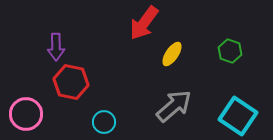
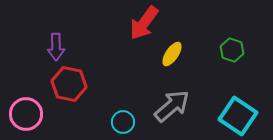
green hexagon: moved 2 px right, 1 px up
red hexagon: moved 2 px left, 2 px down
gray arrow: moved 2 px left
cyan circle: moved 19 px right
